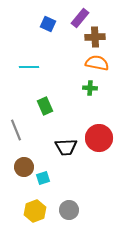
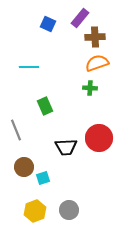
orange semicircle: rotated 30 degrees counterclockwise
